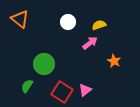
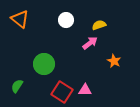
white circle: moved 2 px left, 2 px up
green semicircle: moved 10 px left
pink triangle: rotated 40 degrees clockwise
